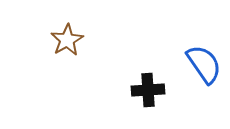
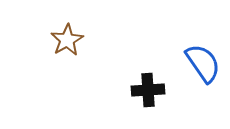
blue semicircle: moved 1 px left, 1 px up
